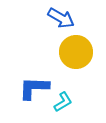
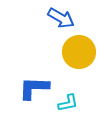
yellow circle: moved 3 px right
cyan L-shape: moved 5 px right, 1 px down; rotated 20 degrees clockwise
